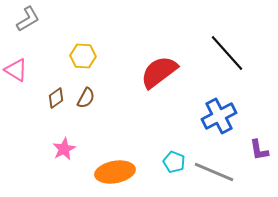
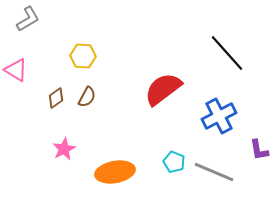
red semicircle: moved 4 px right, 17 px down
brown semicircle: moved 1 px right, 1 px up
